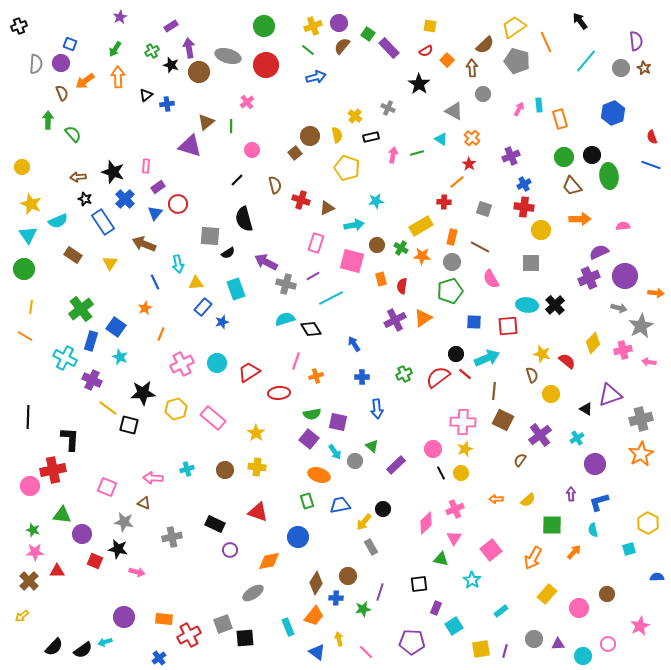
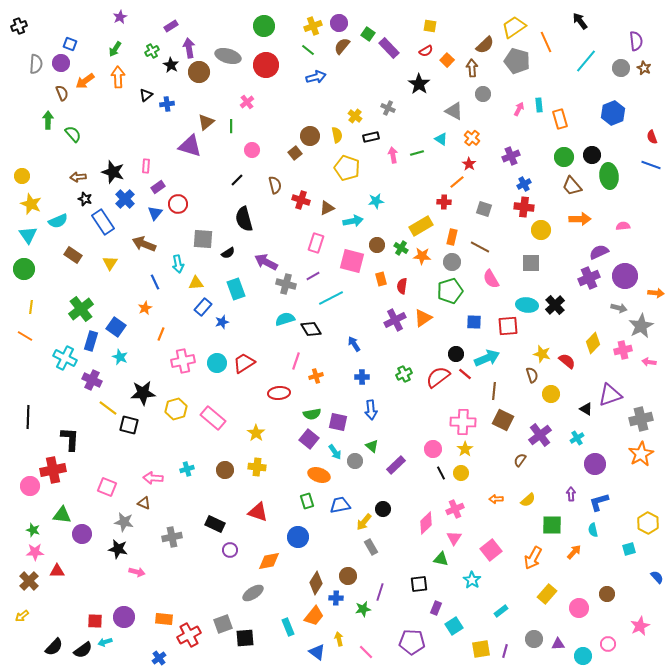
black star at (171, 65): rotated 14 degrees clockwise
pink arrow at (393, 155): rotated 21 degrees counterclockwise
yellow circle at (22, 167): moved 9 px down
cyan arrow at (354, 225): moved 1 px left, 4 px up
gray square at (210, 236): moved 7 px left, 3 px down
pink cross at (182, 364): moved 1 px right, 3 px up; rotated 15 degrees clockwise
red trapezoid at (249, 372): moved 5 px left, 9 px up
blue arrow at (377, 409): moved 6 px left, 1 px down
yellow star at (465, 449): rotated 14 degrees counterclockwise
red square at (95, 561): moved 60 px down; rotated 21 degrees counterclockwise
blue semicircle at (657, 577): rotated 48 degrees clockwise
